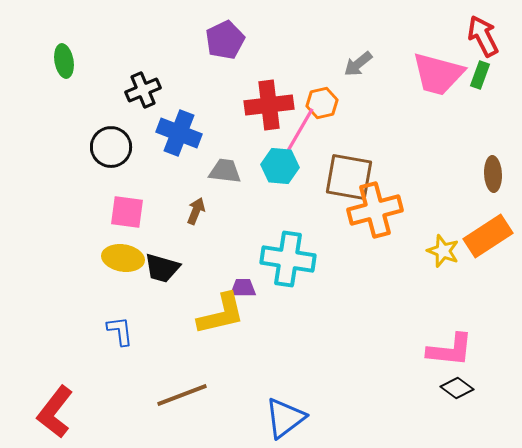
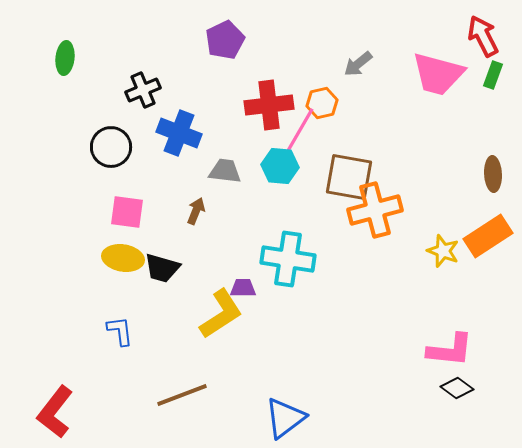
green ellipse: moved 1 px right, 3 px up; rotated 16 degrees clockwise
green rectangle: moved 13 px right
yellow L-shape: rotated 20 degrees counterclockwise
